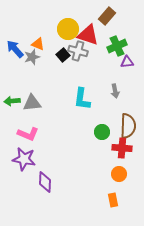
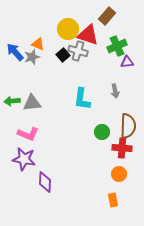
blue arrow: moved 3 px down
